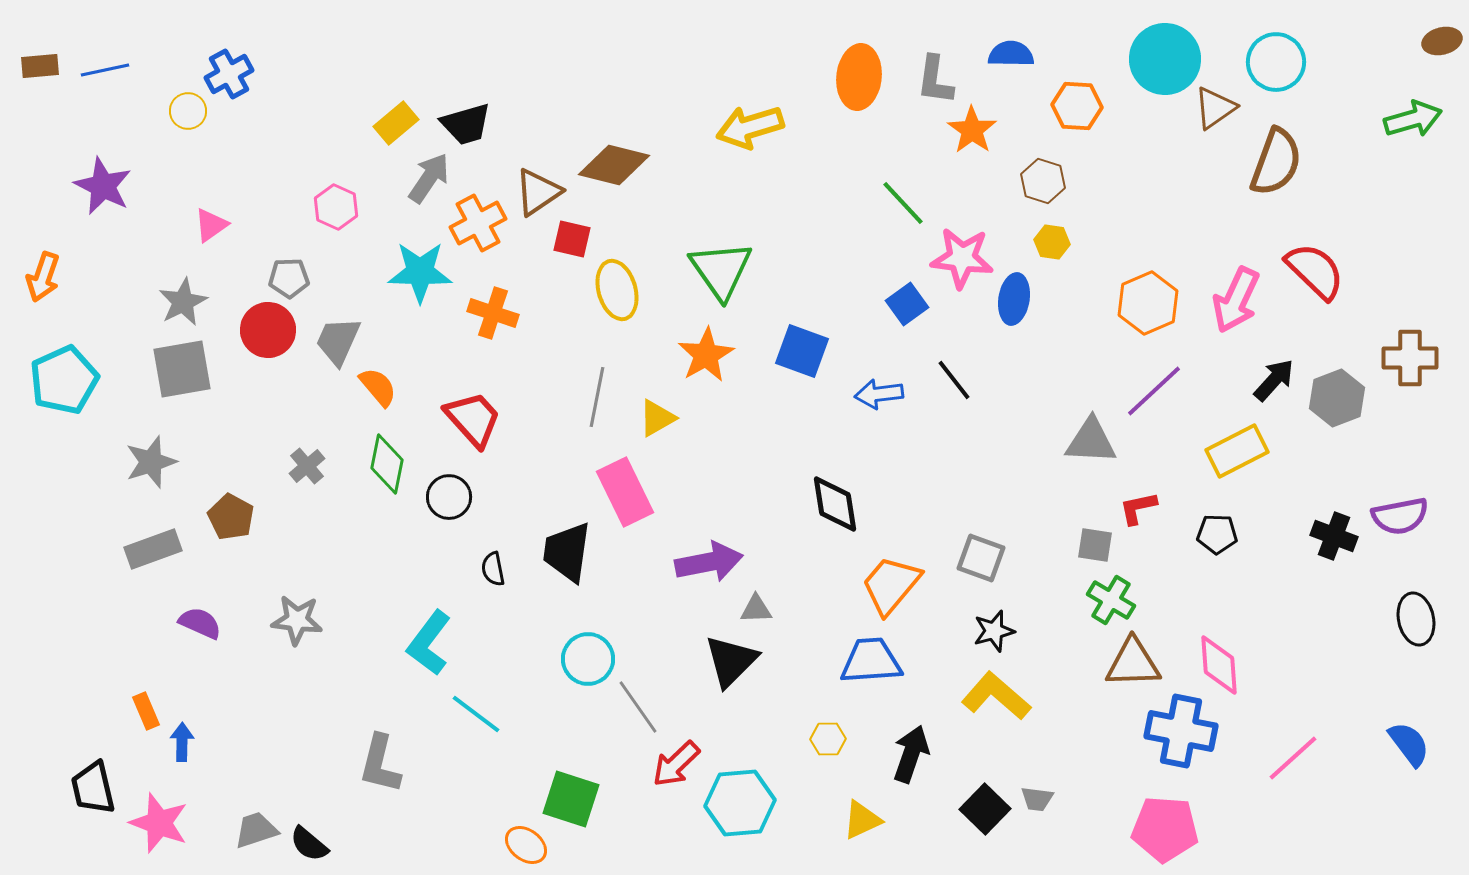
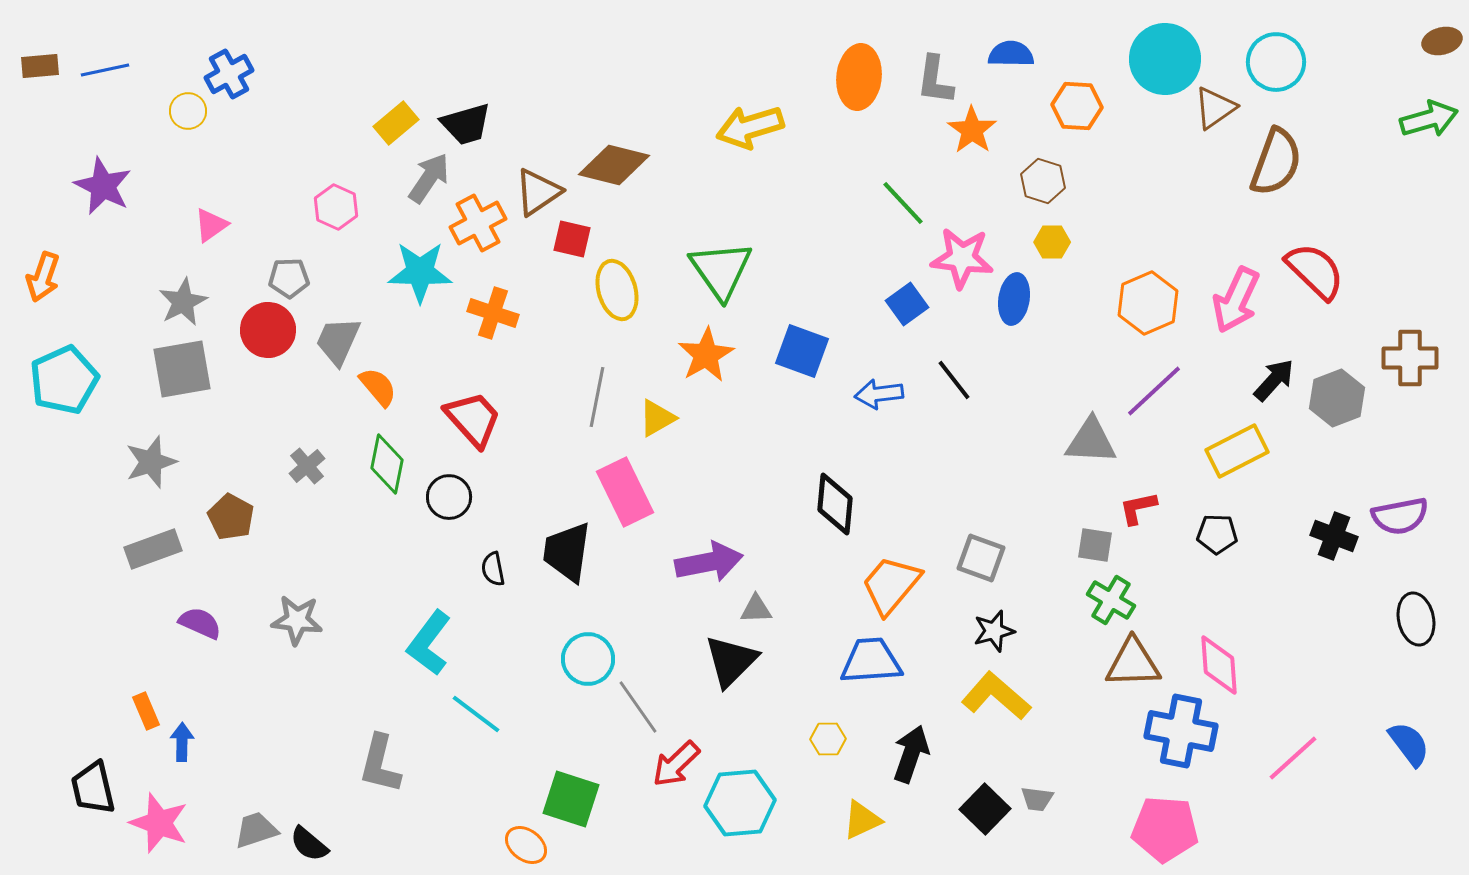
green arrow at (1413, 119): moved 16 px right
yellow hexagon at (1052, 242): rotated 8 degrees counterclockwise
black diamond at (835, 504): rotated 14 degrees clockwise
